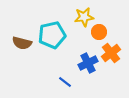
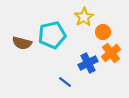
yellow star: rotated 24 degrees counterclockwise
orange circle: moved 4 px right
